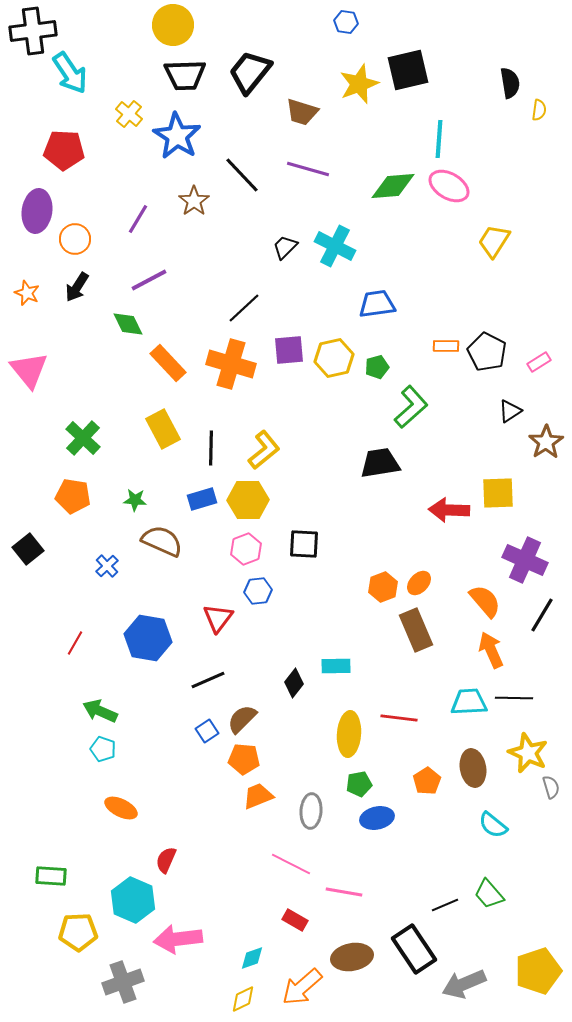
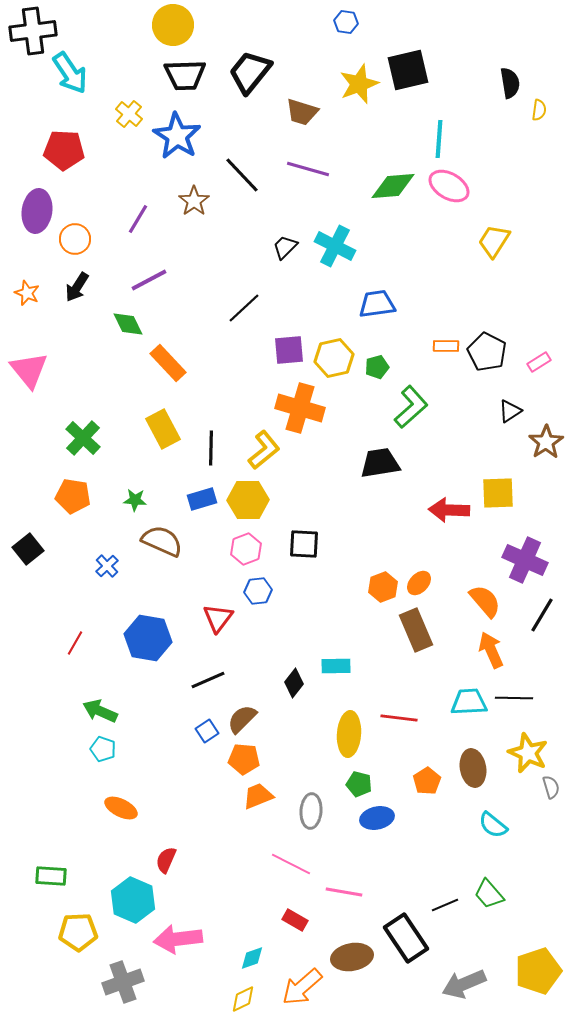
orange cross at (231, 364): moved 69 px right, 44 px down
green pentagon at (359, 784): rotated 25 degrees clockwise
black rectangle at (414, 949): moved 8 px left, 11 px up
